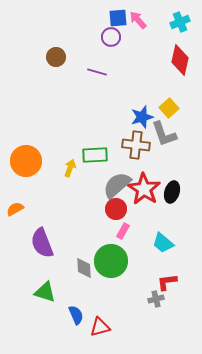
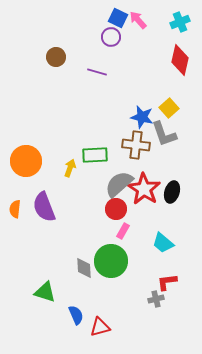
blue square: rotated 30 degrees clockwise
blue star: rotated 30 degrees clockwise
gray semicircle: moved 2 px right, 1 px up
orange semicircle: rotated 54 degrees counterclockwise
purple semicircle: moved 2 px right, 36 px up
